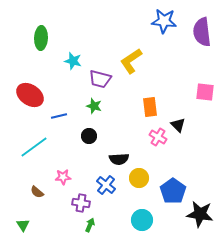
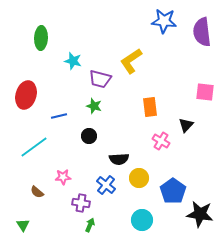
red ellipse: moved 4 px left; rotated 72 degrees clockwise
black triangle: moved 8 px right; rotated 28 degrees clockwise
pink cross: moved 3 px right, 4 px down
